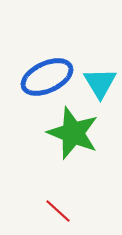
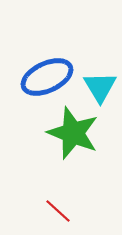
cyan triangle: moved 4 px down
